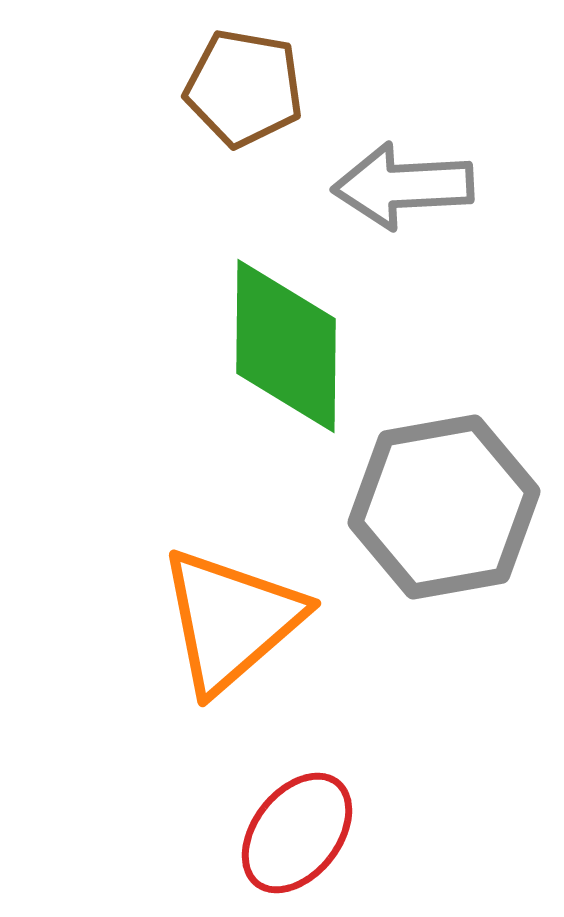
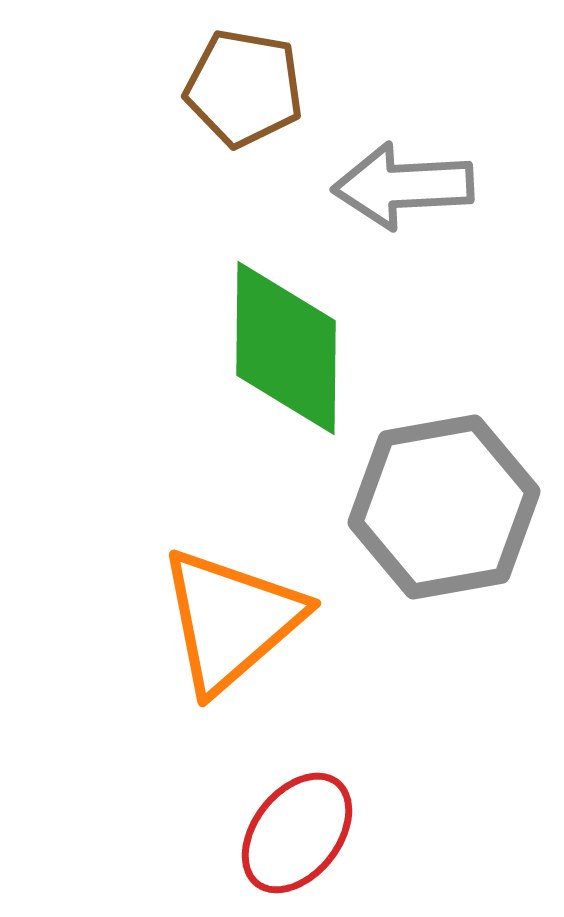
green diamond: moved 2 px down
